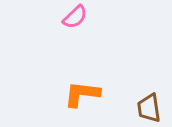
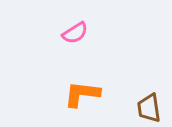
pink semicircle: moved 16 px down; rotated 12 degrees clockwise
